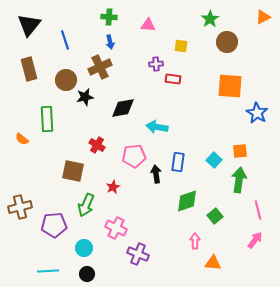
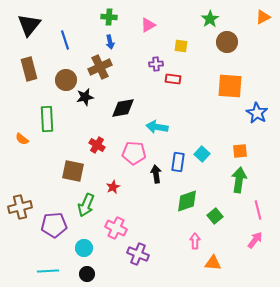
pink triangle at (148, 25): rotated 35 degrees counterclockwise
pink pentagon at (134, 156): moved 3 px up; rotated 10 degrees clockwise
cyan square at (214, 160): moved 12 px left, 6 px up
